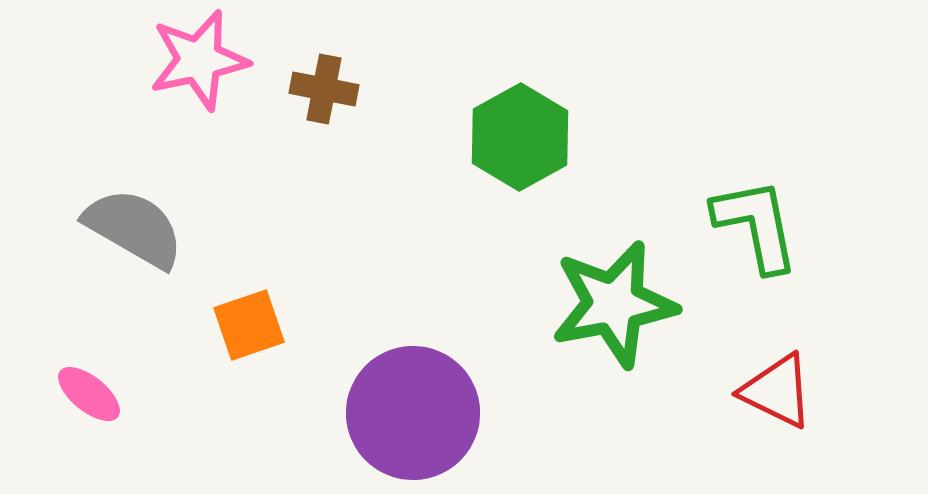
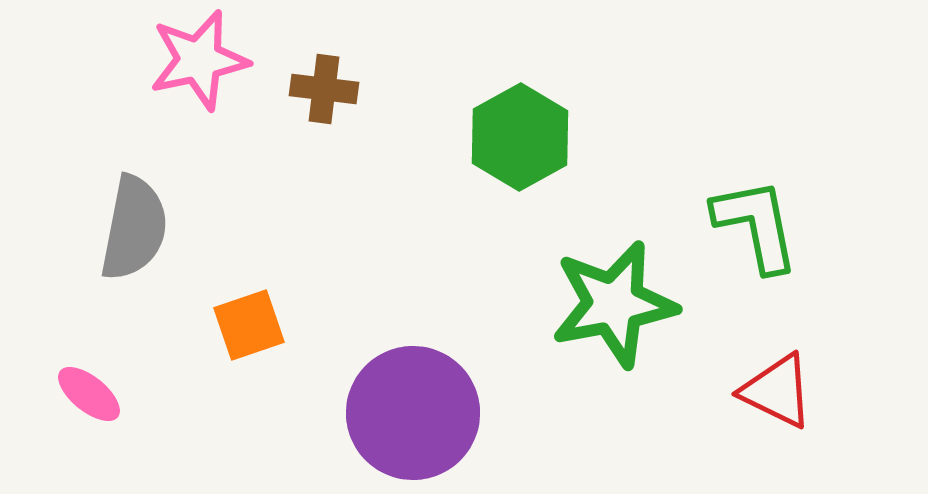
brown cross: rotated 4 degrees counterclockwise
gray semicircle: rotated 71 degrees clockwise
